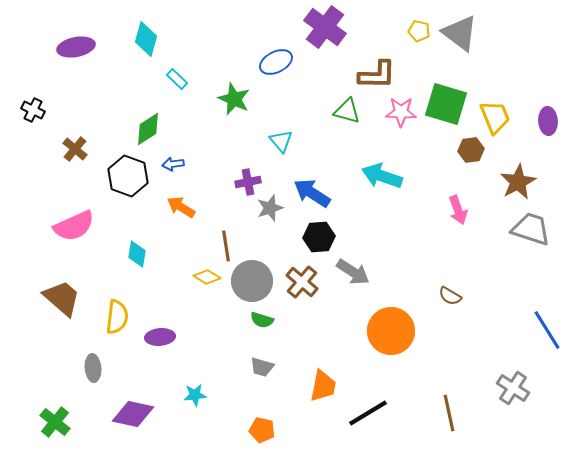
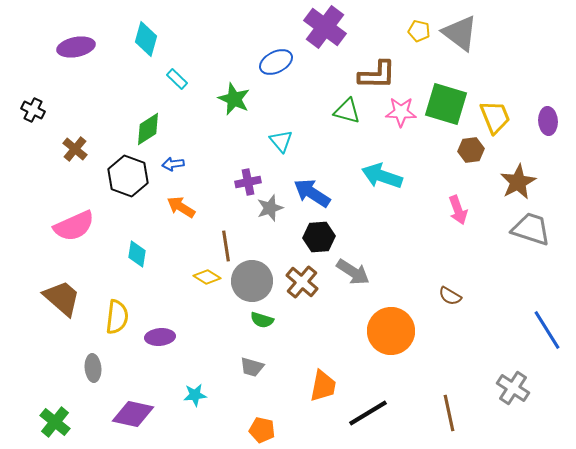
gray trapezoid at (262, 367): moved 10 px left
